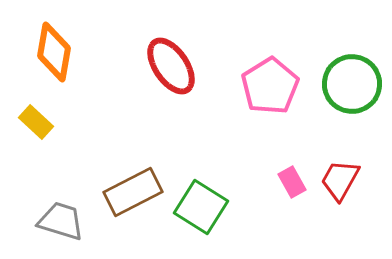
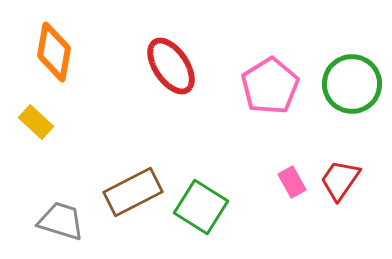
red trapezoid: rotated 6 degrees clockwise
